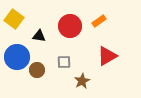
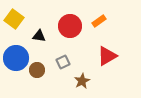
blue circle: moved 1 px left, 1 px down
gray square: moved 1 px left; rotated 24 degrees counterclockwise
